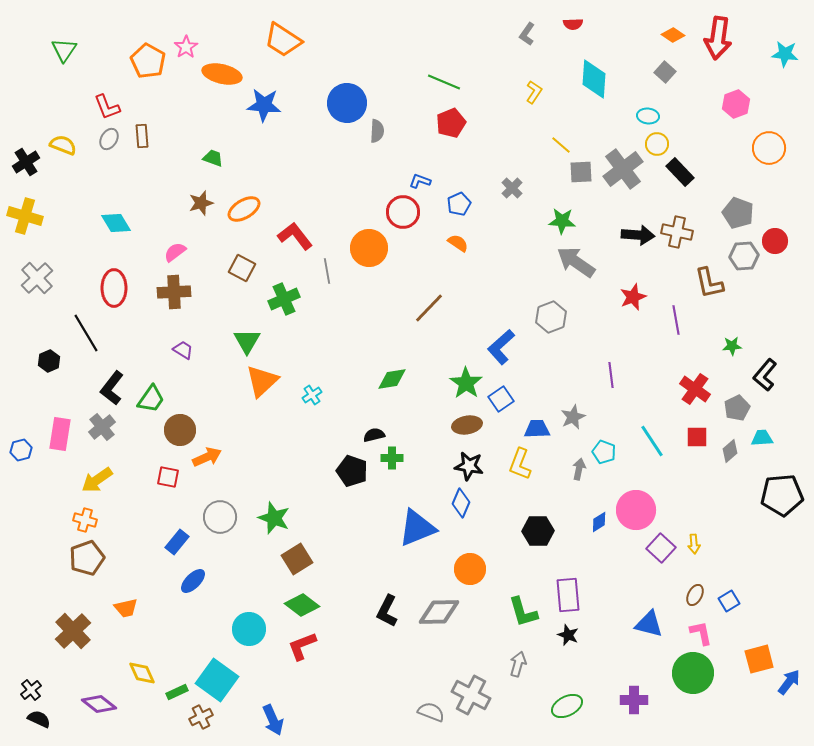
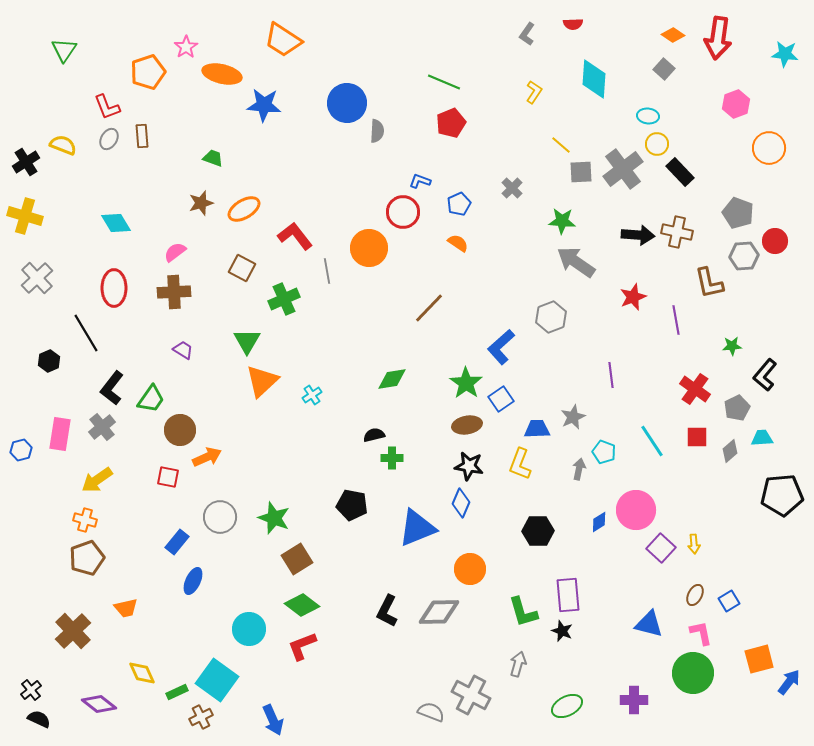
orange pentagon at (148, 61): moved 11 px down; rotated 24 degrees clockwise
gray square at (665, 72): moved 1 px left, 3 px up
black pentagon at (352, 471): moved 34 px down; rotated 8 degrees counterclockwise
blue ellipse at (193, 581): rotated 20 degrees counterclockwise
black star at (568, 635): moved 6 px left, 4 px up
